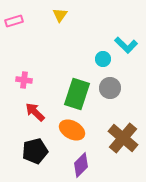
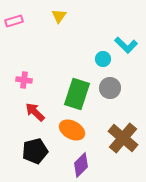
yellow triangle: moved 1 px left, 1 px down
